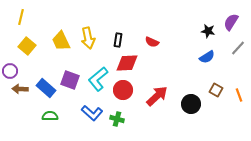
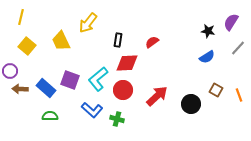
yellow arrow: moved 15 px up; rotated 50 degrees clockwise
red semicircle: rotated 120 degrees clockwise
blue L-shape: moved 3 px up
